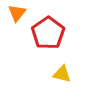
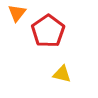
red pentagon: moved 2 px up
